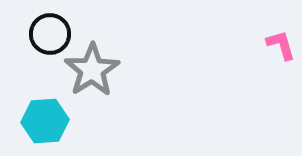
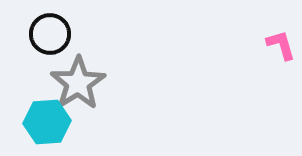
gray star: moved 14 px left, 13 px down
cyan hexagon: moved 2 px right, 1 px down
